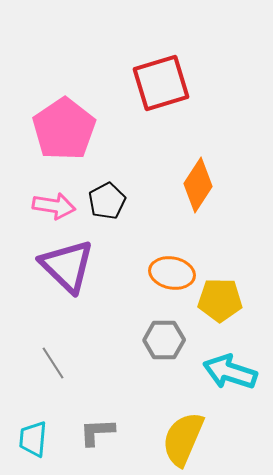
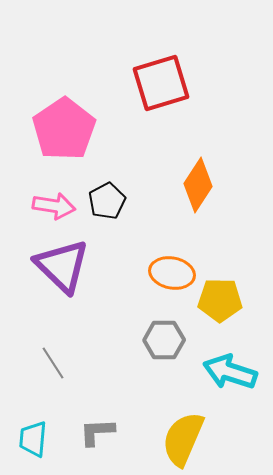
purple triangle: moved 5 px left
